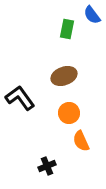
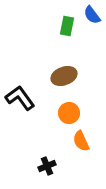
green rectangle: moved 3 px up
